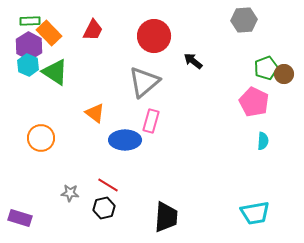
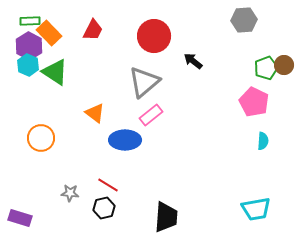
brown circle: moved 9 px up
pink rectangle: moved 6 px up; rotated 35 degrees clockwise
cyan trapezoid: moved 1 px right, 4 px up
